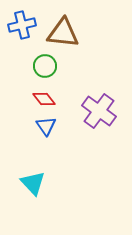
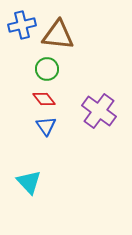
brown triangle: moved 5 px left, 2 px down
green circle: moved 2 px right, 3 px down
cyan triangle: moved 4 px left, 1 px up
